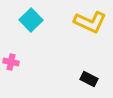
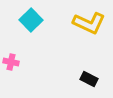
yellow L-shape: moved 1 px left, 1 px down
